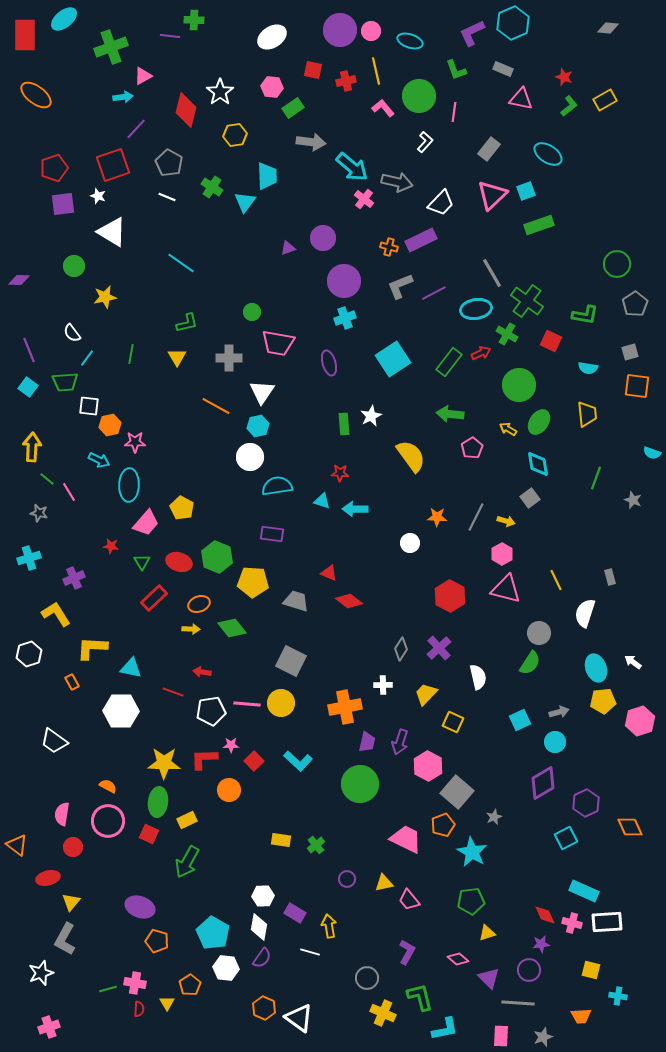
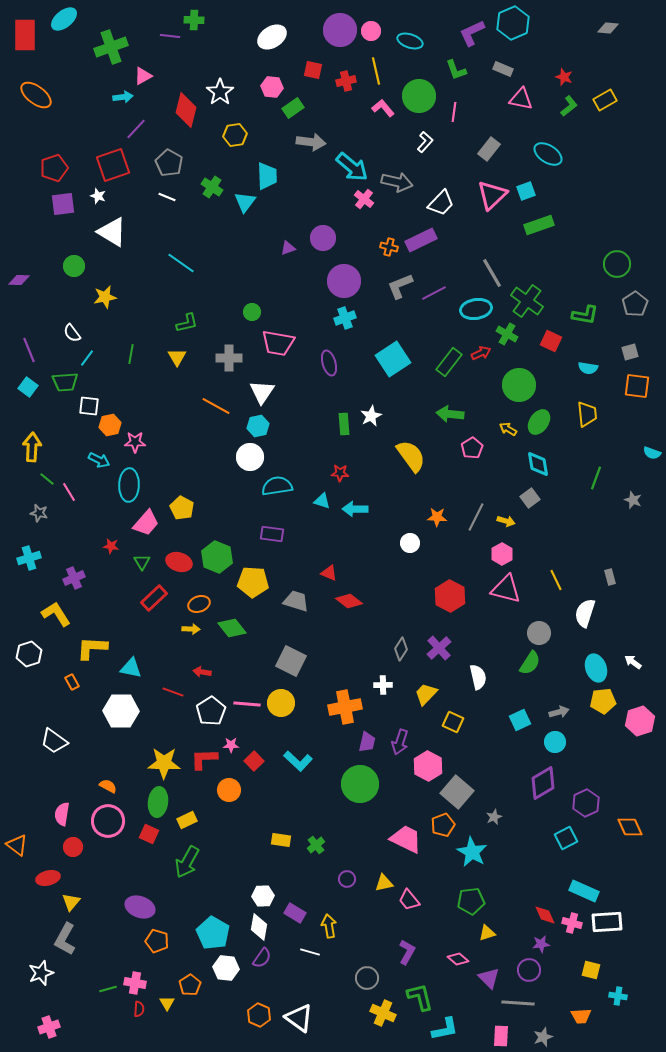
white pentagon at (211, 711): rotated 24 degrees counterclockwise
orange hexagon at (264, 1008): moved 5 px left, 7 px down
